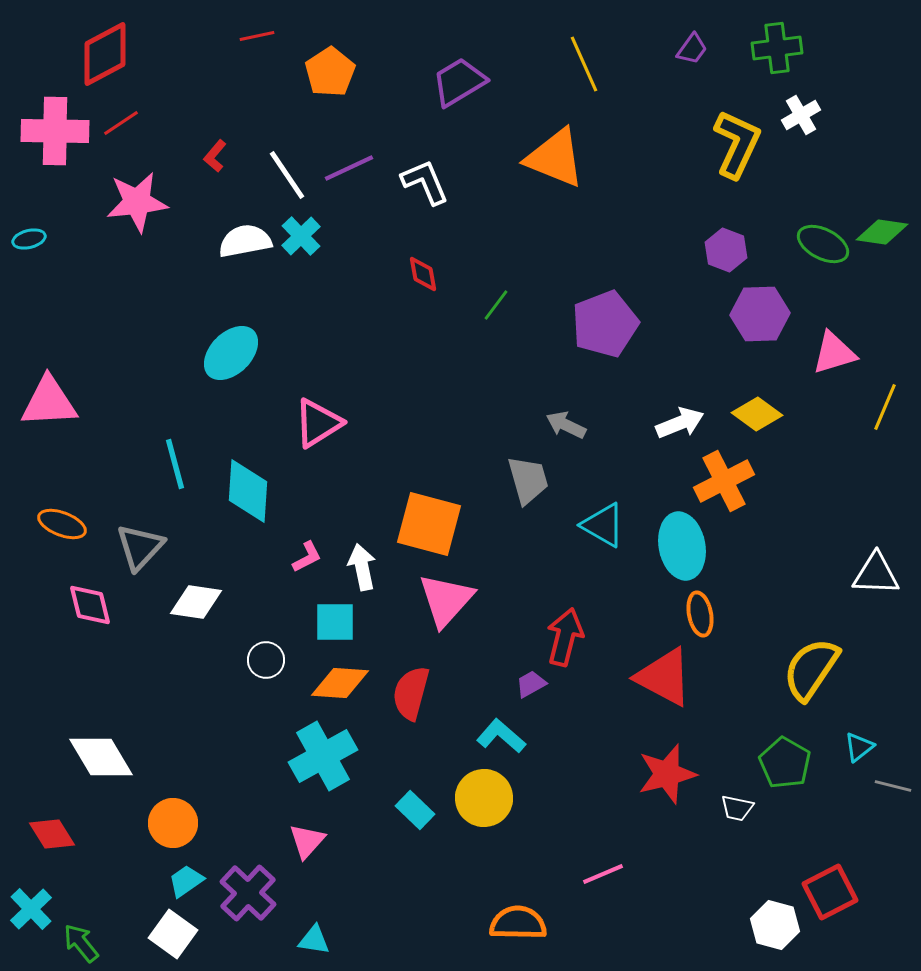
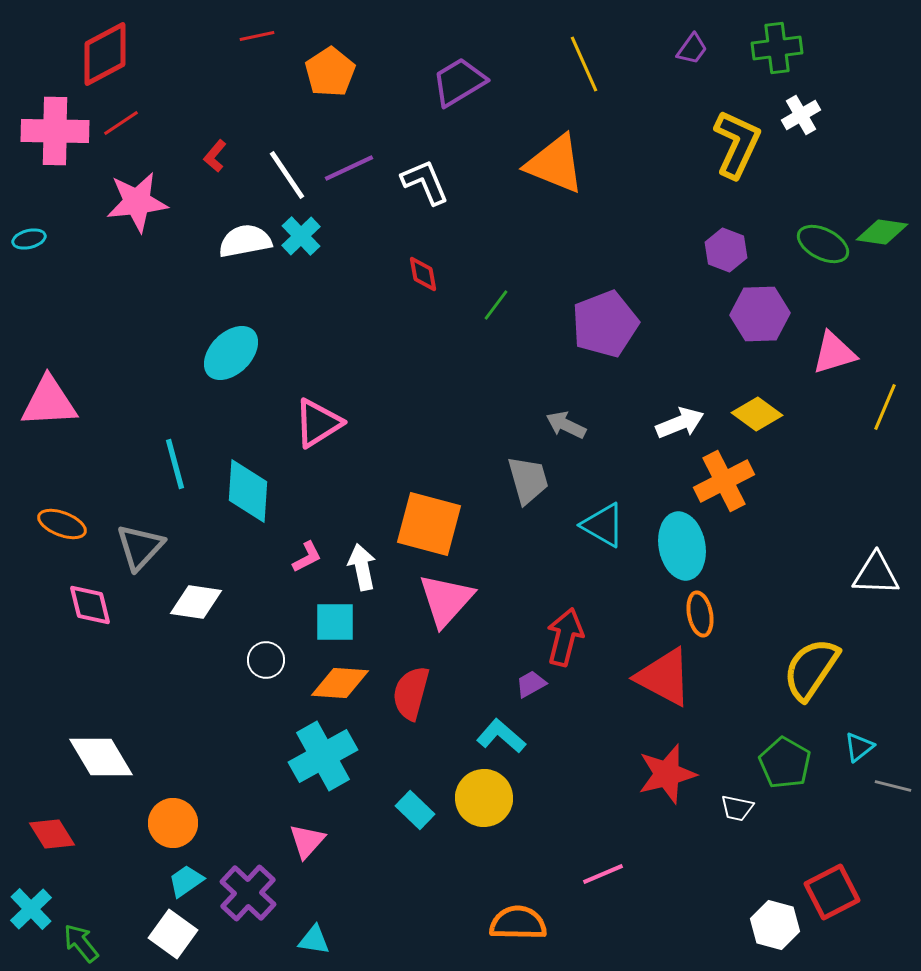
orange triangle at (555, 158): moved 6 px down
red square at (830, 892): moved 2 px right
